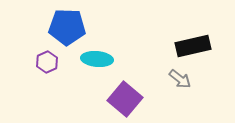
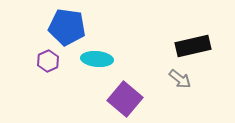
blue pentagon: rotated 6 degrees clockwise
purple hexagon: moved 1 px right, 1 px up
